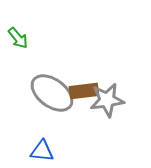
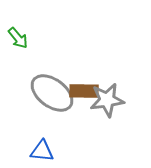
brown rectangle: rotated 8 degrees clockwise
